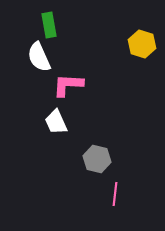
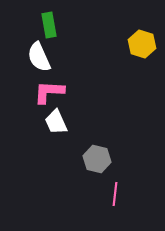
pink L-shape: moved 19 px left, 7 px down
